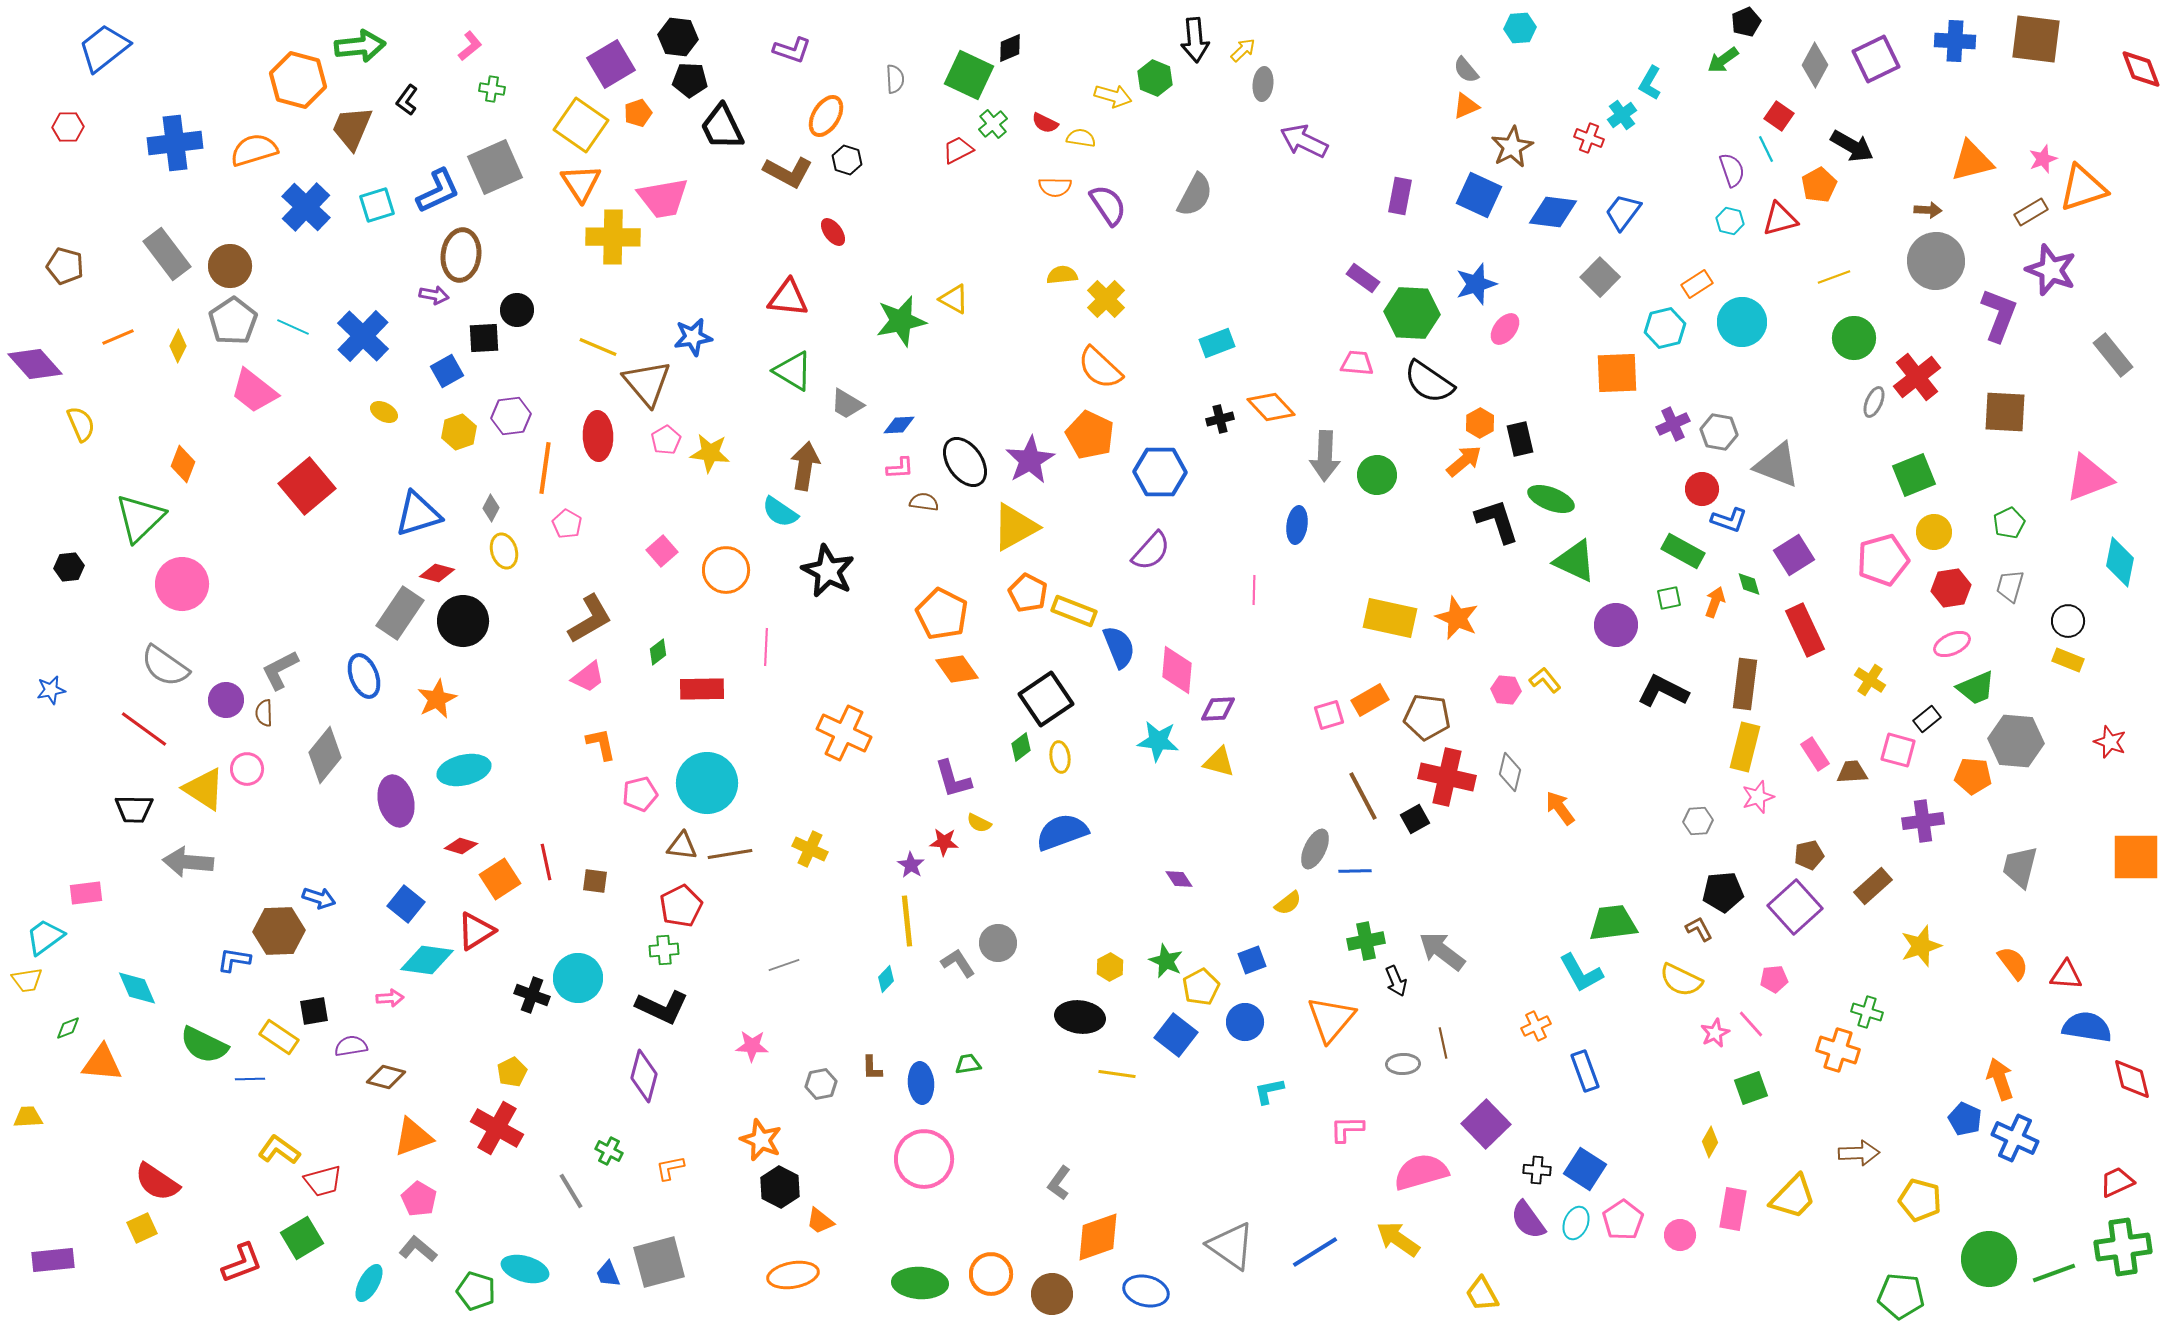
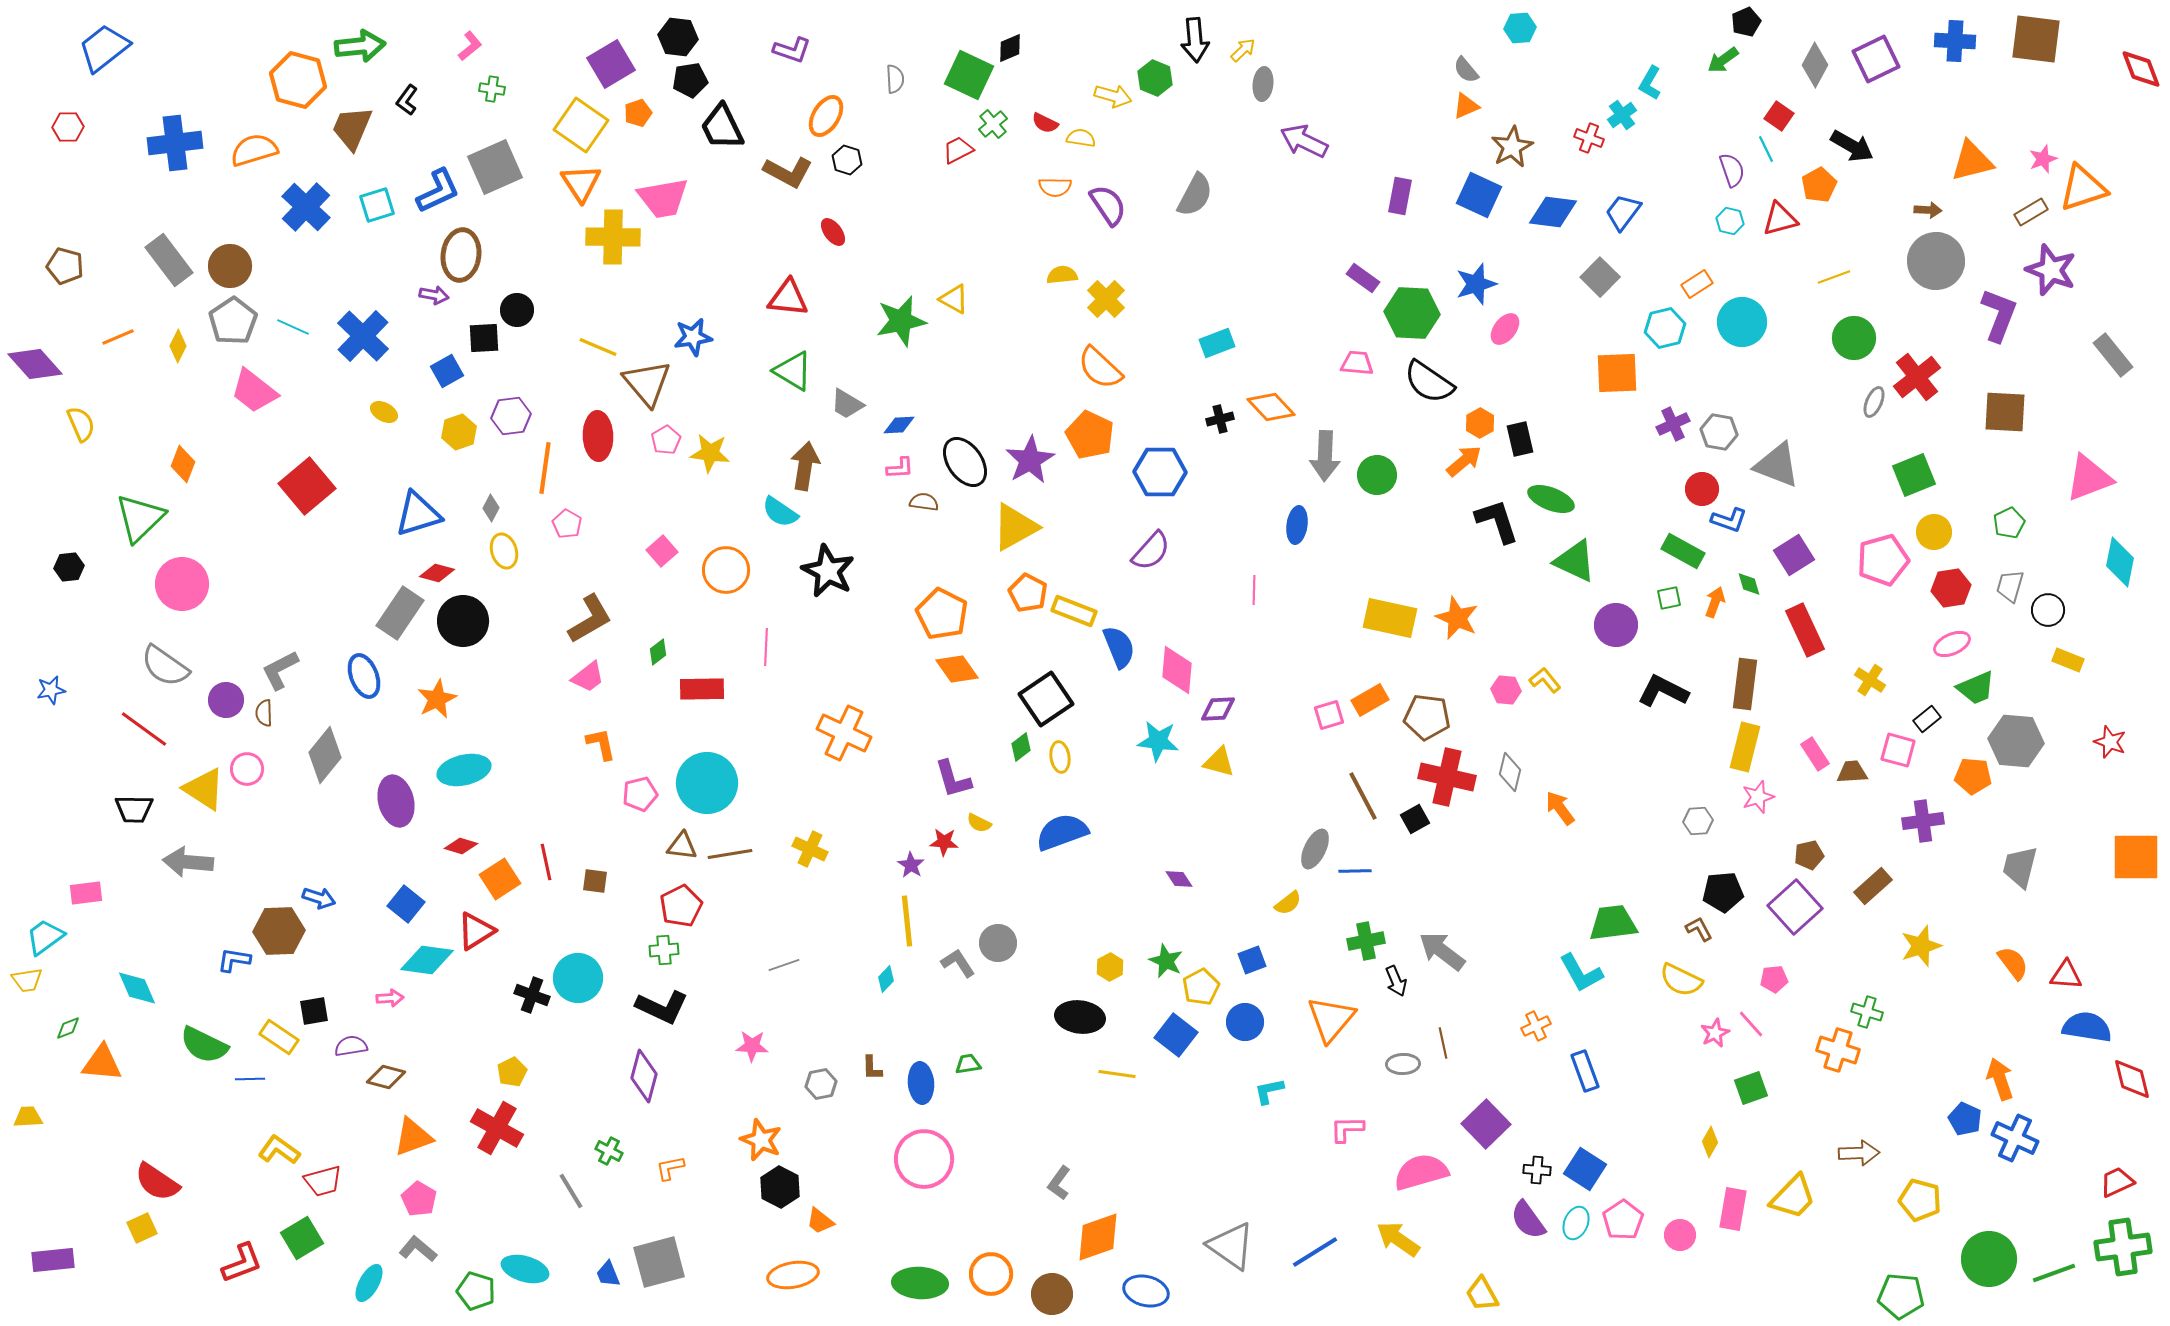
black pentagon at (690, 80): rotated 12 degrees counterclockwise
gray rectangle at (167, 254): moved 2 px right, 6 px down
black circle at (2068, 621): moved 20 px left, 11 px up
